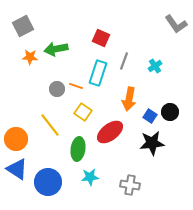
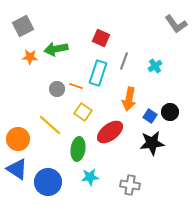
yellow line: rotated 10 degrees counterclockwise
orange circle: moved 2 px right
